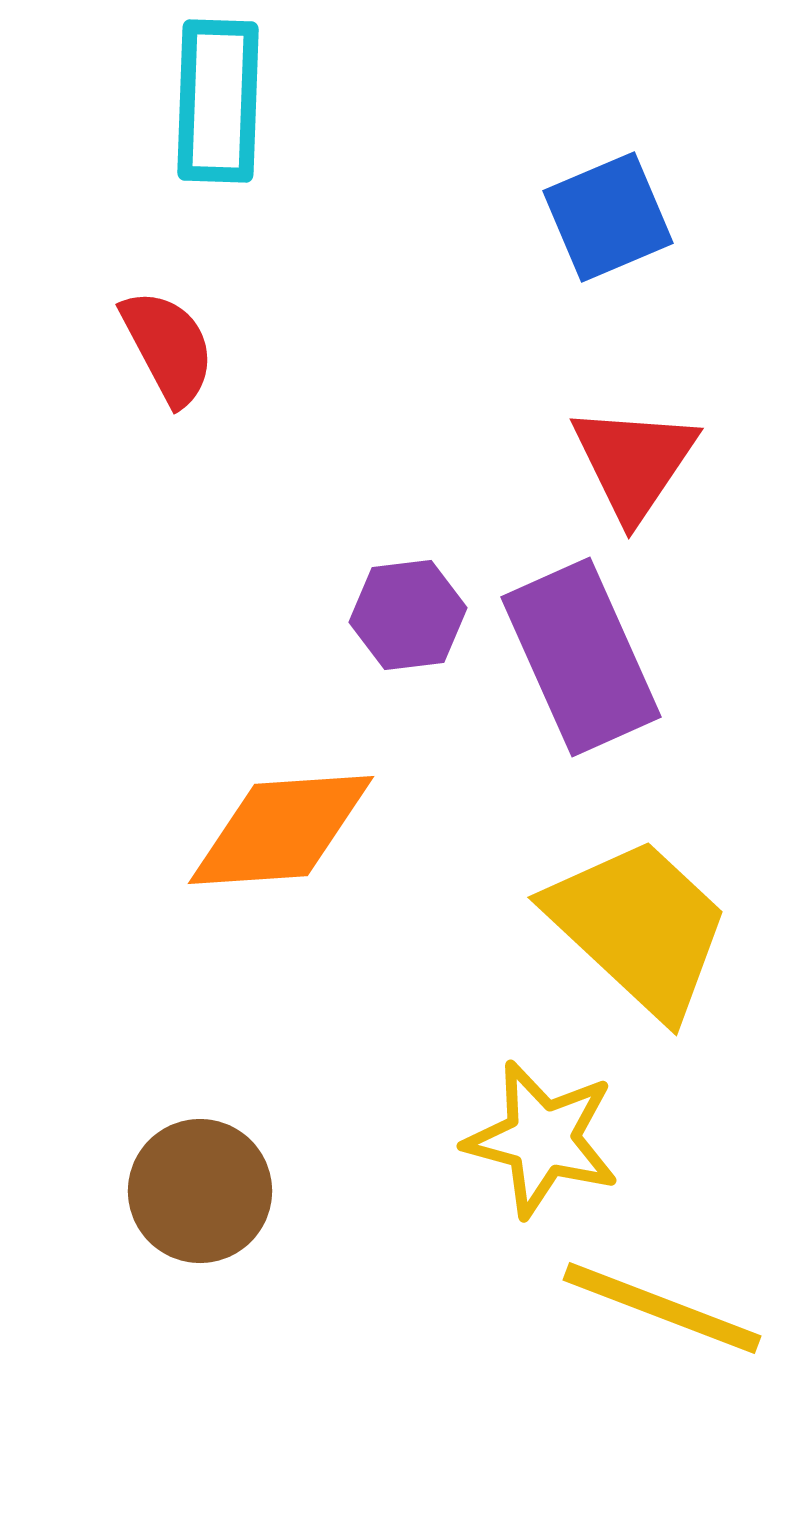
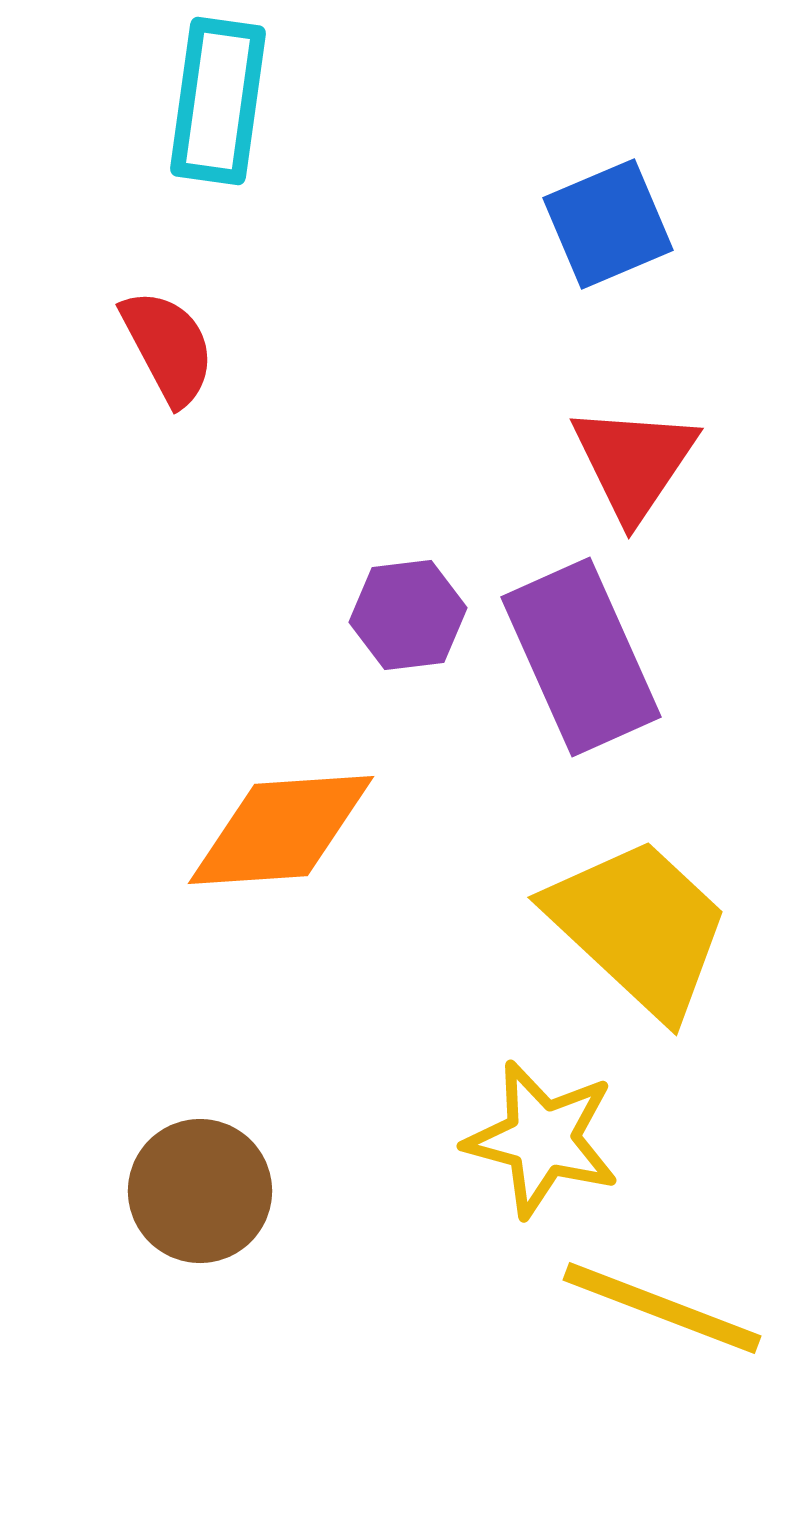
cyan rectangle: rotated 6 degrees clockwise
blue square: moved 7 px down
